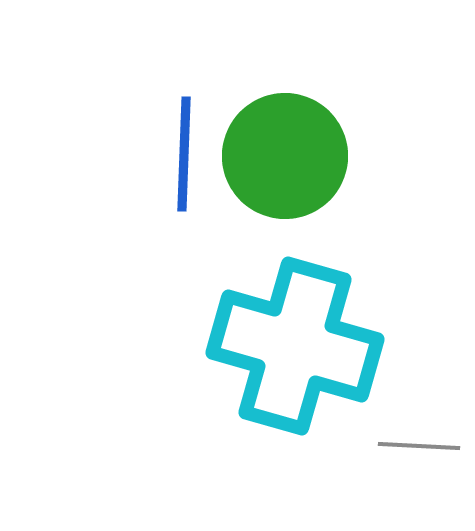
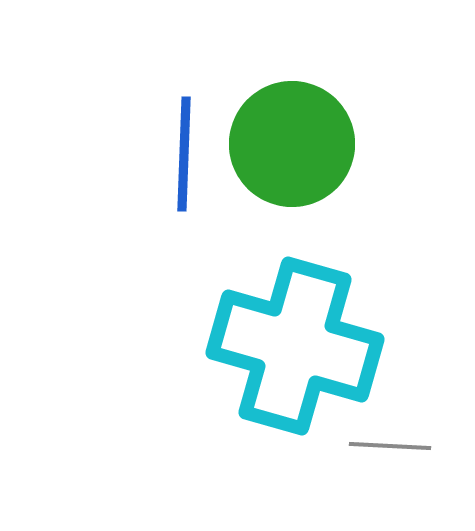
green circle: moved 7 px right, 12 px up
gray line: moved 29 px left
